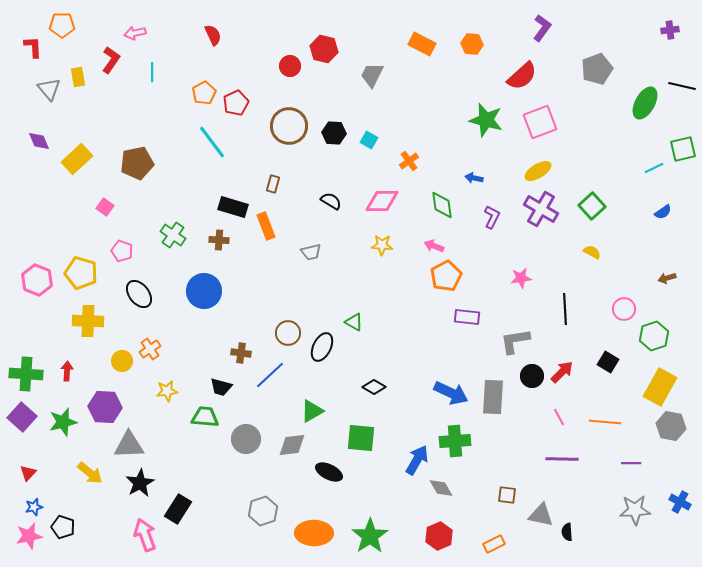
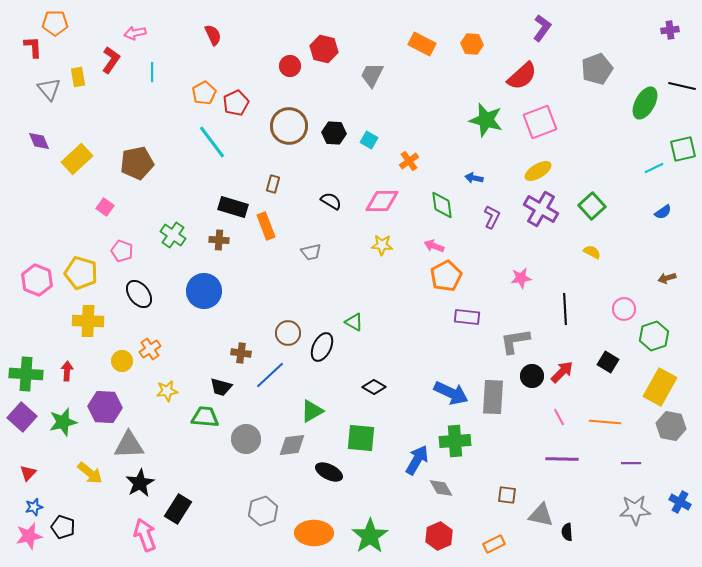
orange pentagon at (62, 25): moved 7 px left, 2 px up
